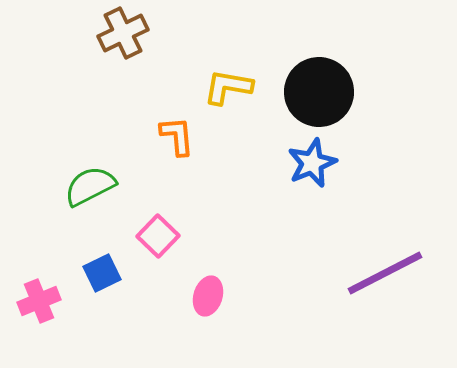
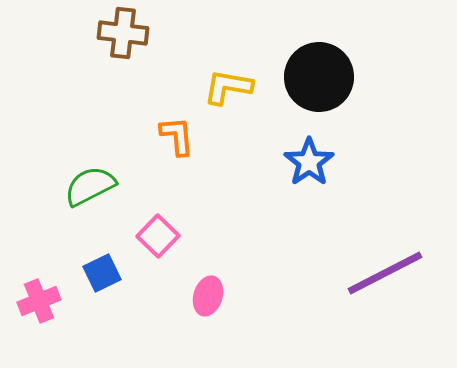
brown cross: rotated 33 degrees clockwise
black circle: moved 15 px up
blue star: moved 3 px left, 1 px up; rotated 12 degrees counterclockwise
